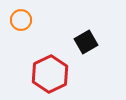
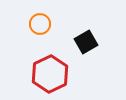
orange circle: moved 19 px right, 4 px down
